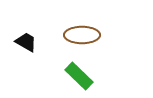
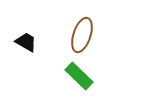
brown ellipse: rotated 72 degrees counterclockwise
